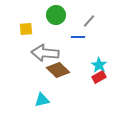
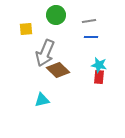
gray line: rotated 40 degrees clockwise
blue line: moved 13 px right
gray arrow: rotated 72 degrees counterclockwise
cyan star: rotated 21 degrees counterclockwise
red rectangle: rotated 56 degrees counterclockwise
